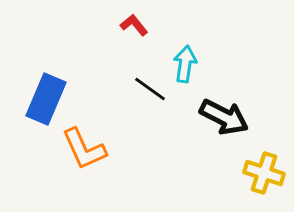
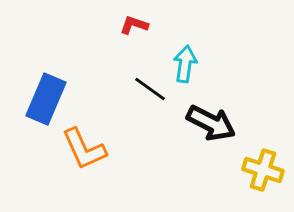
red L-shape: rotated 32 degrees counterclockwise
black arrow: moved 13 px left, 6 px down
yellow cross: moved 1 px left, 3 px up
